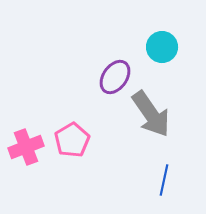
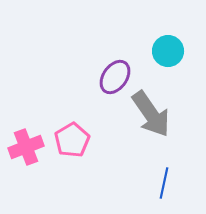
cyan circle: moved 6 px right, 4 px down
blue line: moved 3 px down
